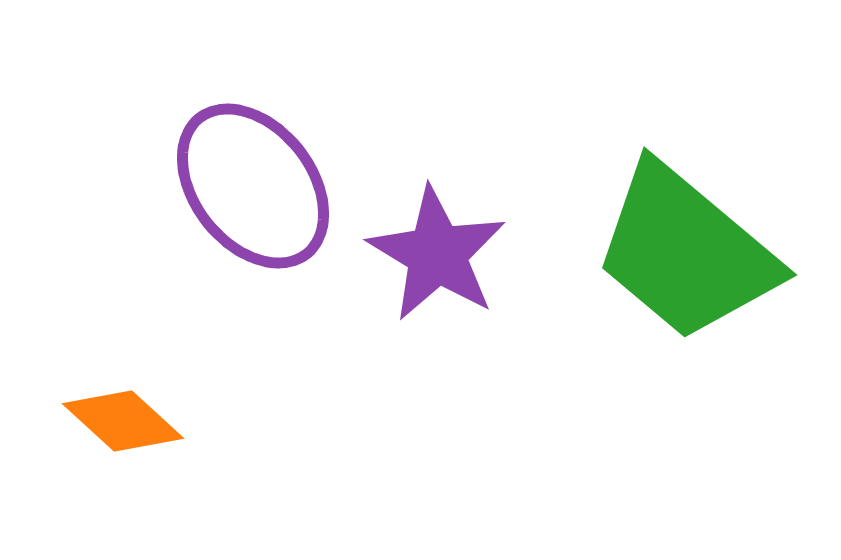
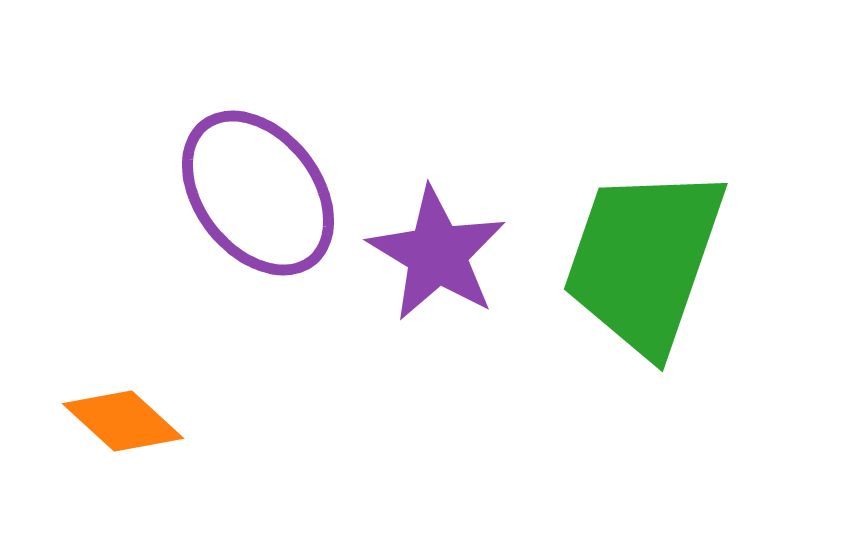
purple ellipse: moved 5 px right, 7 px down
green trapezoid: moved 42 px left, 8 px down; rotated 69 degrees clockwise
